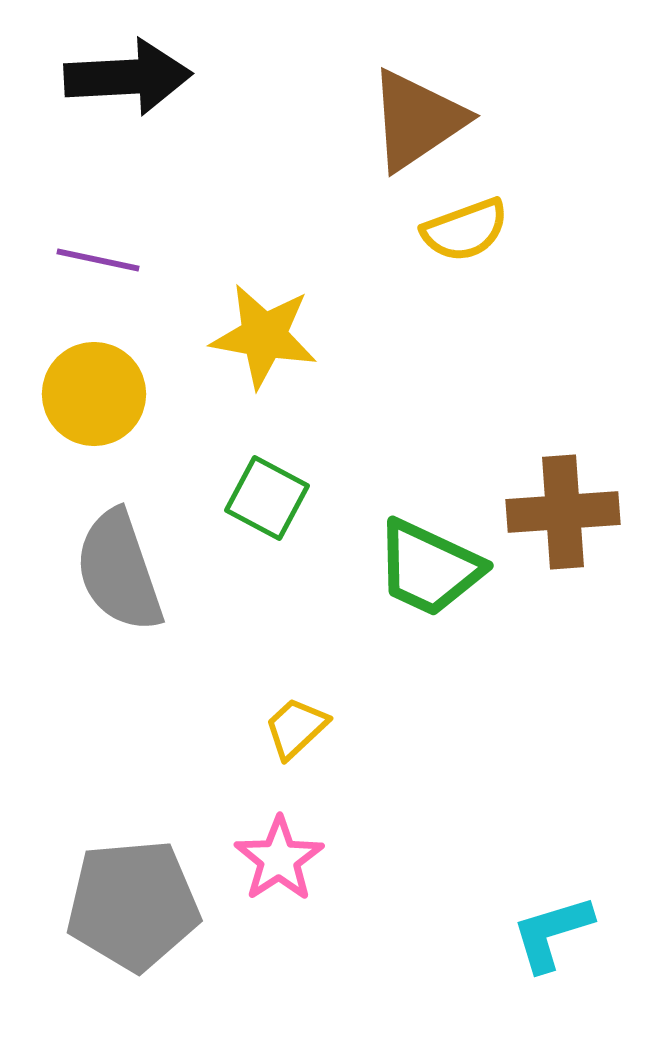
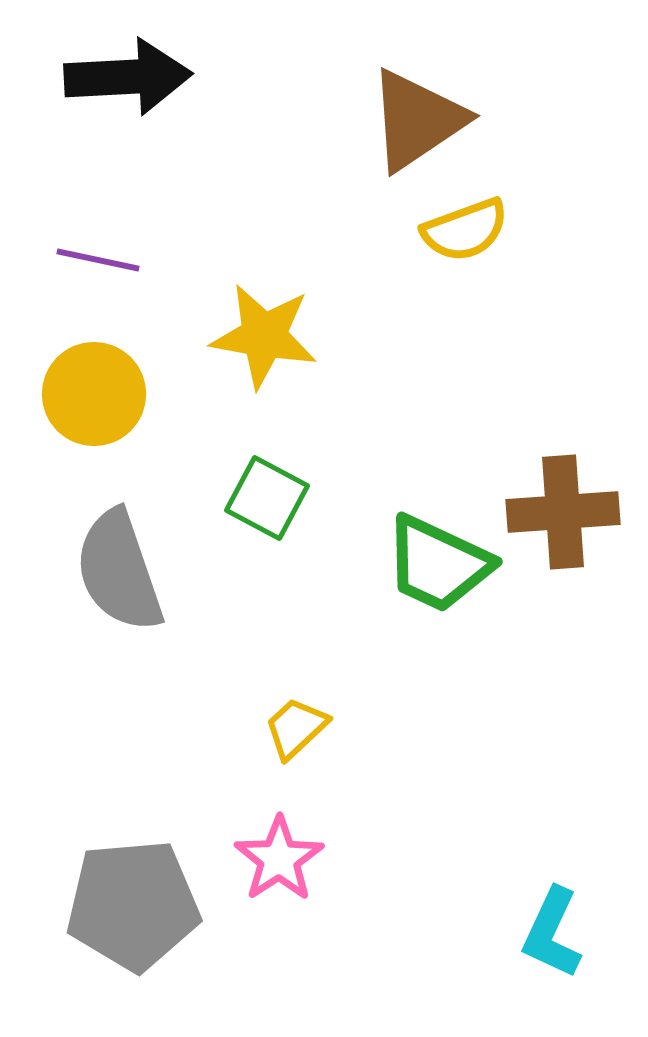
green trapezoid: moved 9 px right, 4 px up
cyan L-shape: rotated 48 degrees counterclockwise
